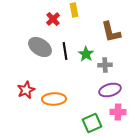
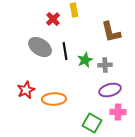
green star: moved 1 px left, 6 px down; rotated 14 degrees clockwise
green square: rotated 36 degrees counterclockwise
